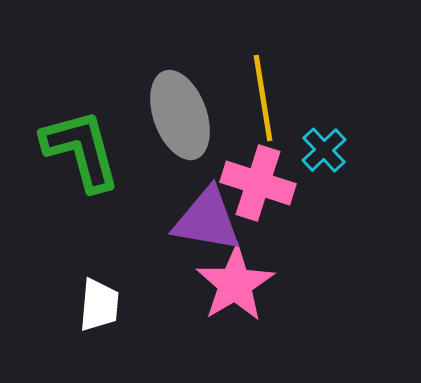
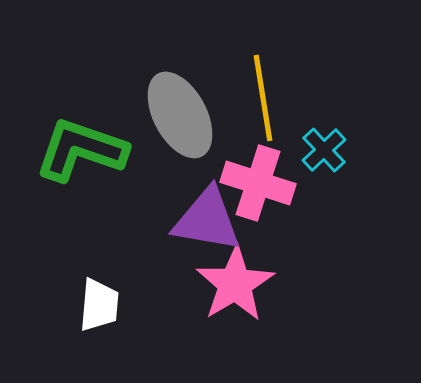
gray ellipse: rotated 8 degrees counterclockwise
green L-shape: rotated 56 degrees counterclockwise
